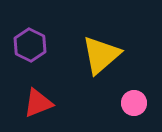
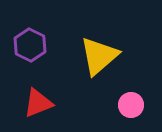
yellow triangle: moved 2 px left, 1 px down
pink circle: moved 3 px left, 2 px down
